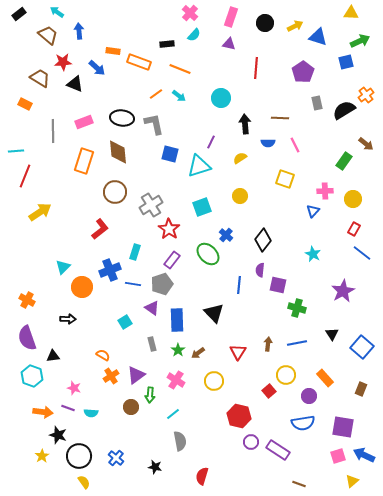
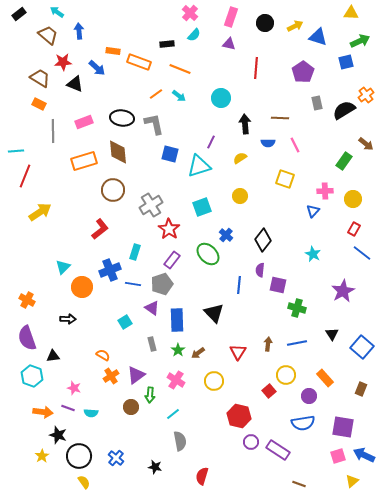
orange rectangle at (25, 104): moved 14 px right
orange rectangle at (84, 161): rotated 55 degrees clockwise
brown circle at (115, 192): moved 2 px left, 2 px up
